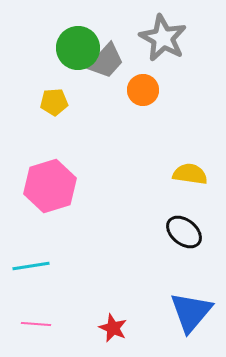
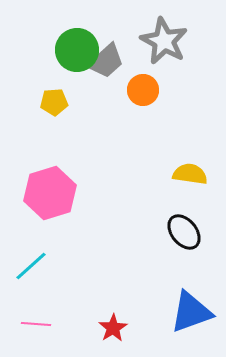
gray star: moved 1 px right, 3 px down
green circle: moved 1 px left, 2 px down
gray trapezoid: rotated 6 degrees clockwise
pink hexagon: moved 7 px down
black ellipse: rotated 12 degrees clockwise
cyan line: rotated 33 degrees counterclockwise
blue triangle: rotated 30 degrees clockwise
red star: rotated 16 degrees clockwise
